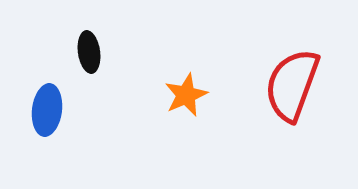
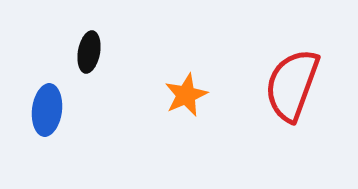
black ellipse: rotated 18 degrees clockwise
